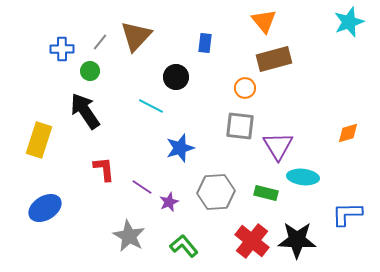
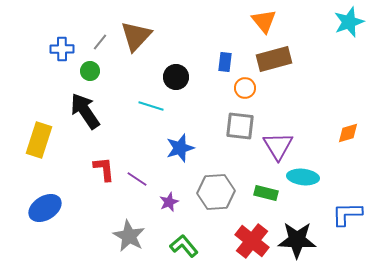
blue rectangle: moved 20 px right, 19 px down
cyan line: rotated 10 degrees counterclockwise
purple line: moved 5 px left, 8 px up
